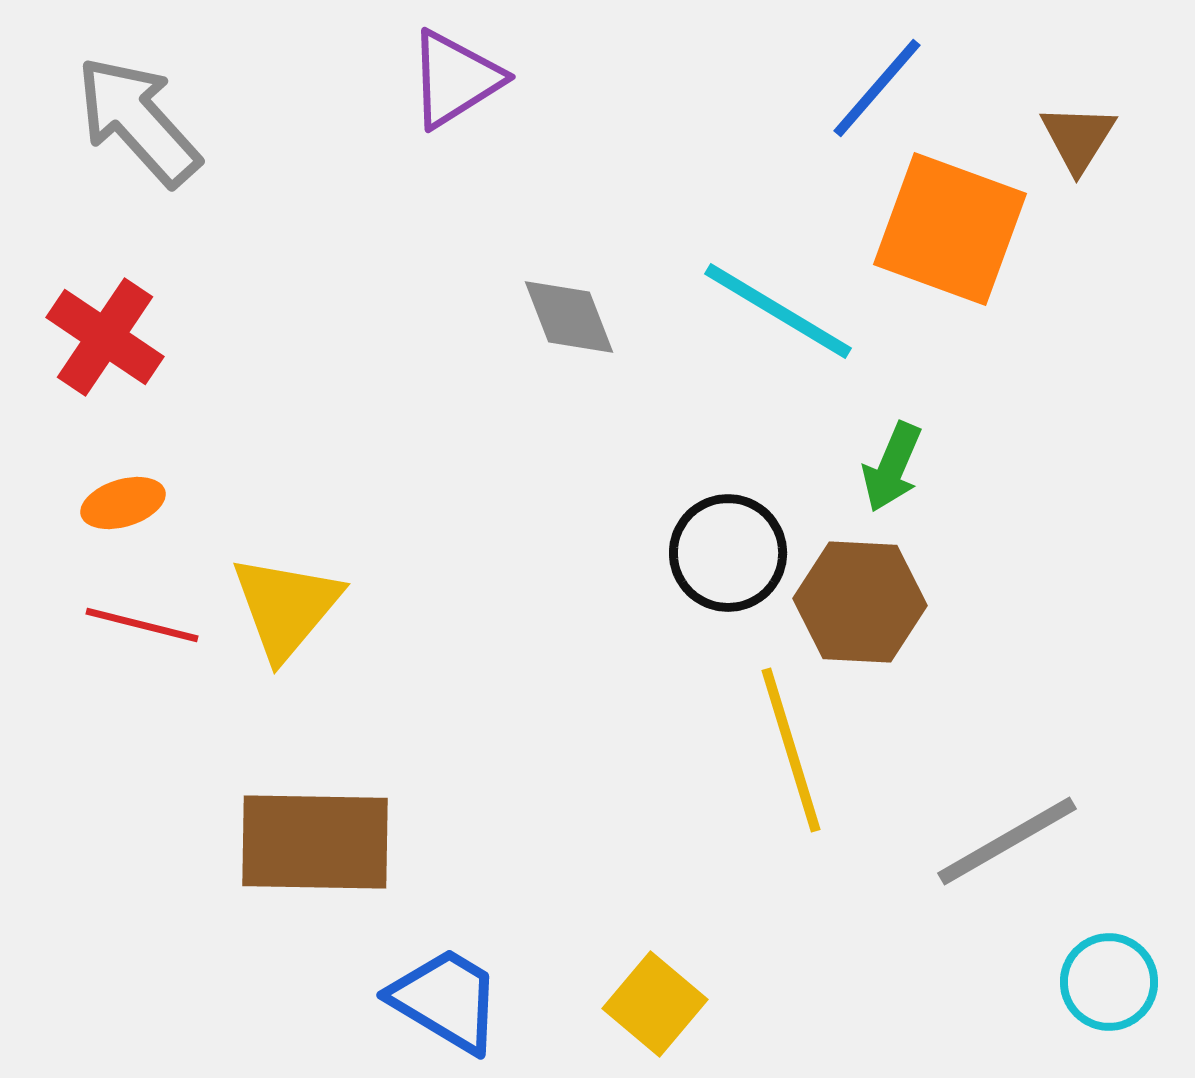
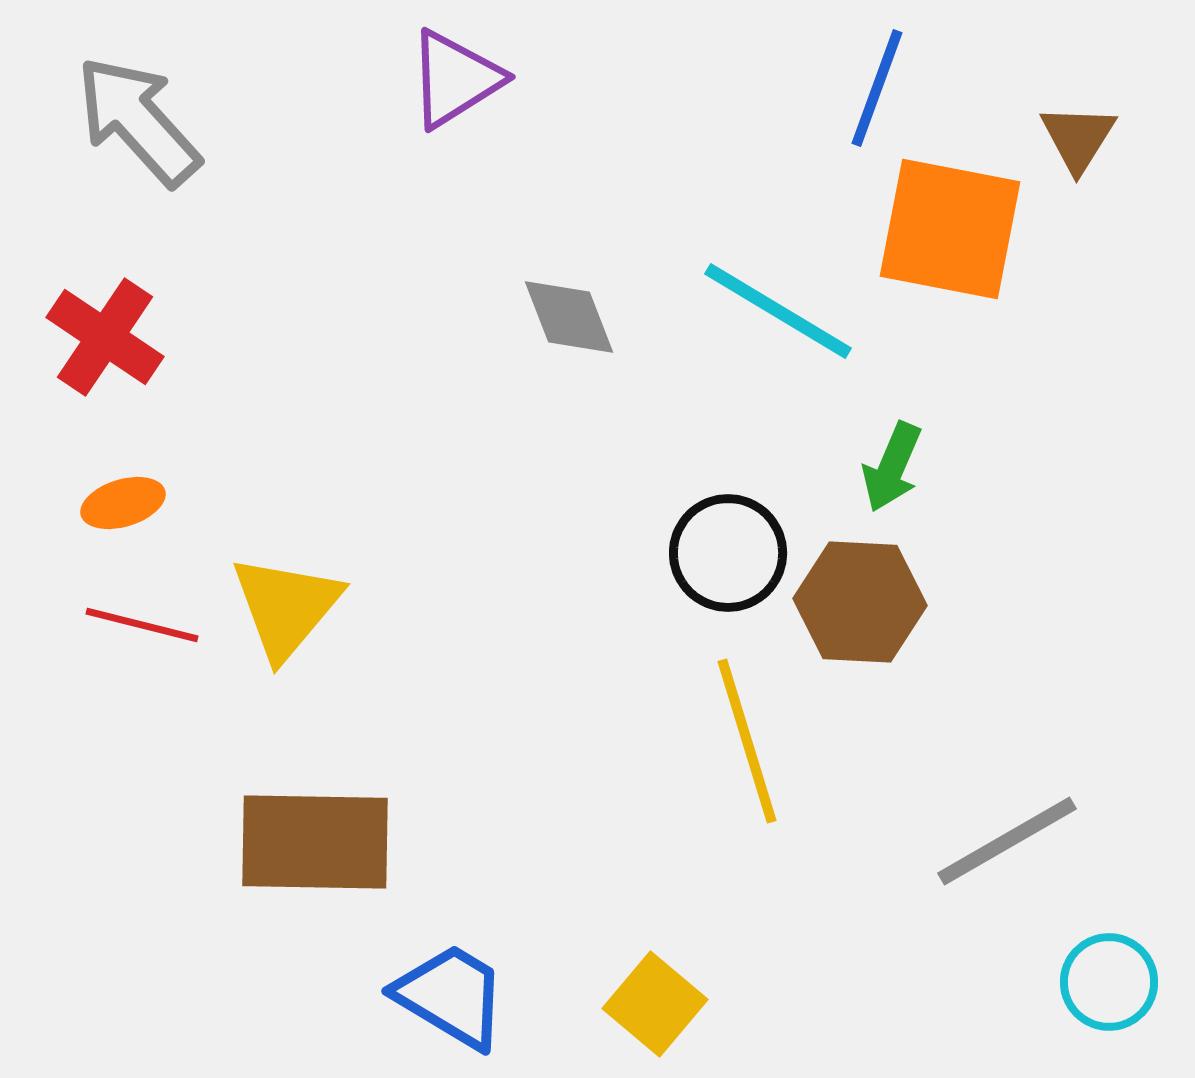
blue line: rotated 21 degrees counterclockwise
orange square: rotated 9 degrees counterclockwise
yellow line: moved 44 px left, 9 px up
blue trapezoid: moved 5 px right, 4 px up
